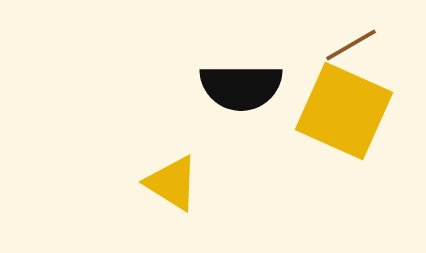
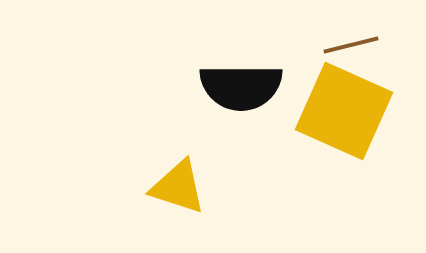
brown line: rotated 16 degrees clockwise
yellow triangle: moved 6 px right, 4 px down; rotated 14 degrees counterclockwise
